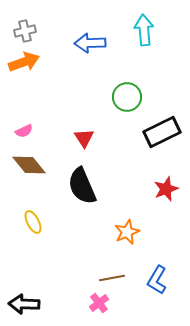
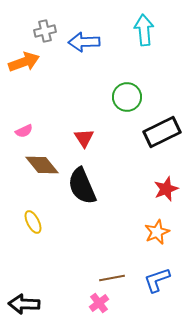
gray cross: moved 20 px right
blue arrow: moved 6 px left, 1 px up
brown diamond: moved 13 px right
orange star: moved 30 px right
blue L-shape: rotated 40 degrees clockwise
